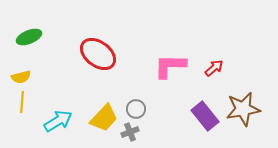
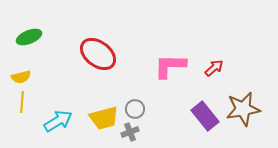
gray circle: moved 1 px left
yellow trapezoid: rotated 32 degrees clockwise
